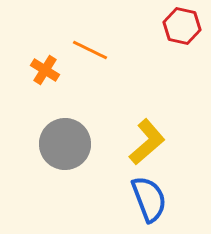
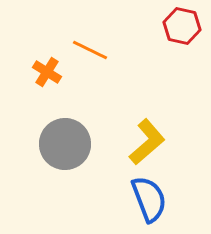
orange cross: moved 2 px right, 2 px down
